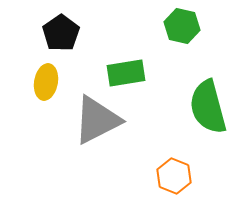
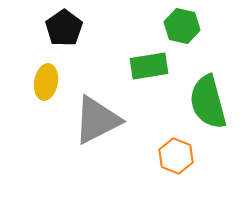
black pentagon: moved 3 px right, 5 px up
green rectangle: moved 23 px right, 7 px up
green semicircle: moved 5 px up
orange hexagon: moved 2 px right, 20 px up
